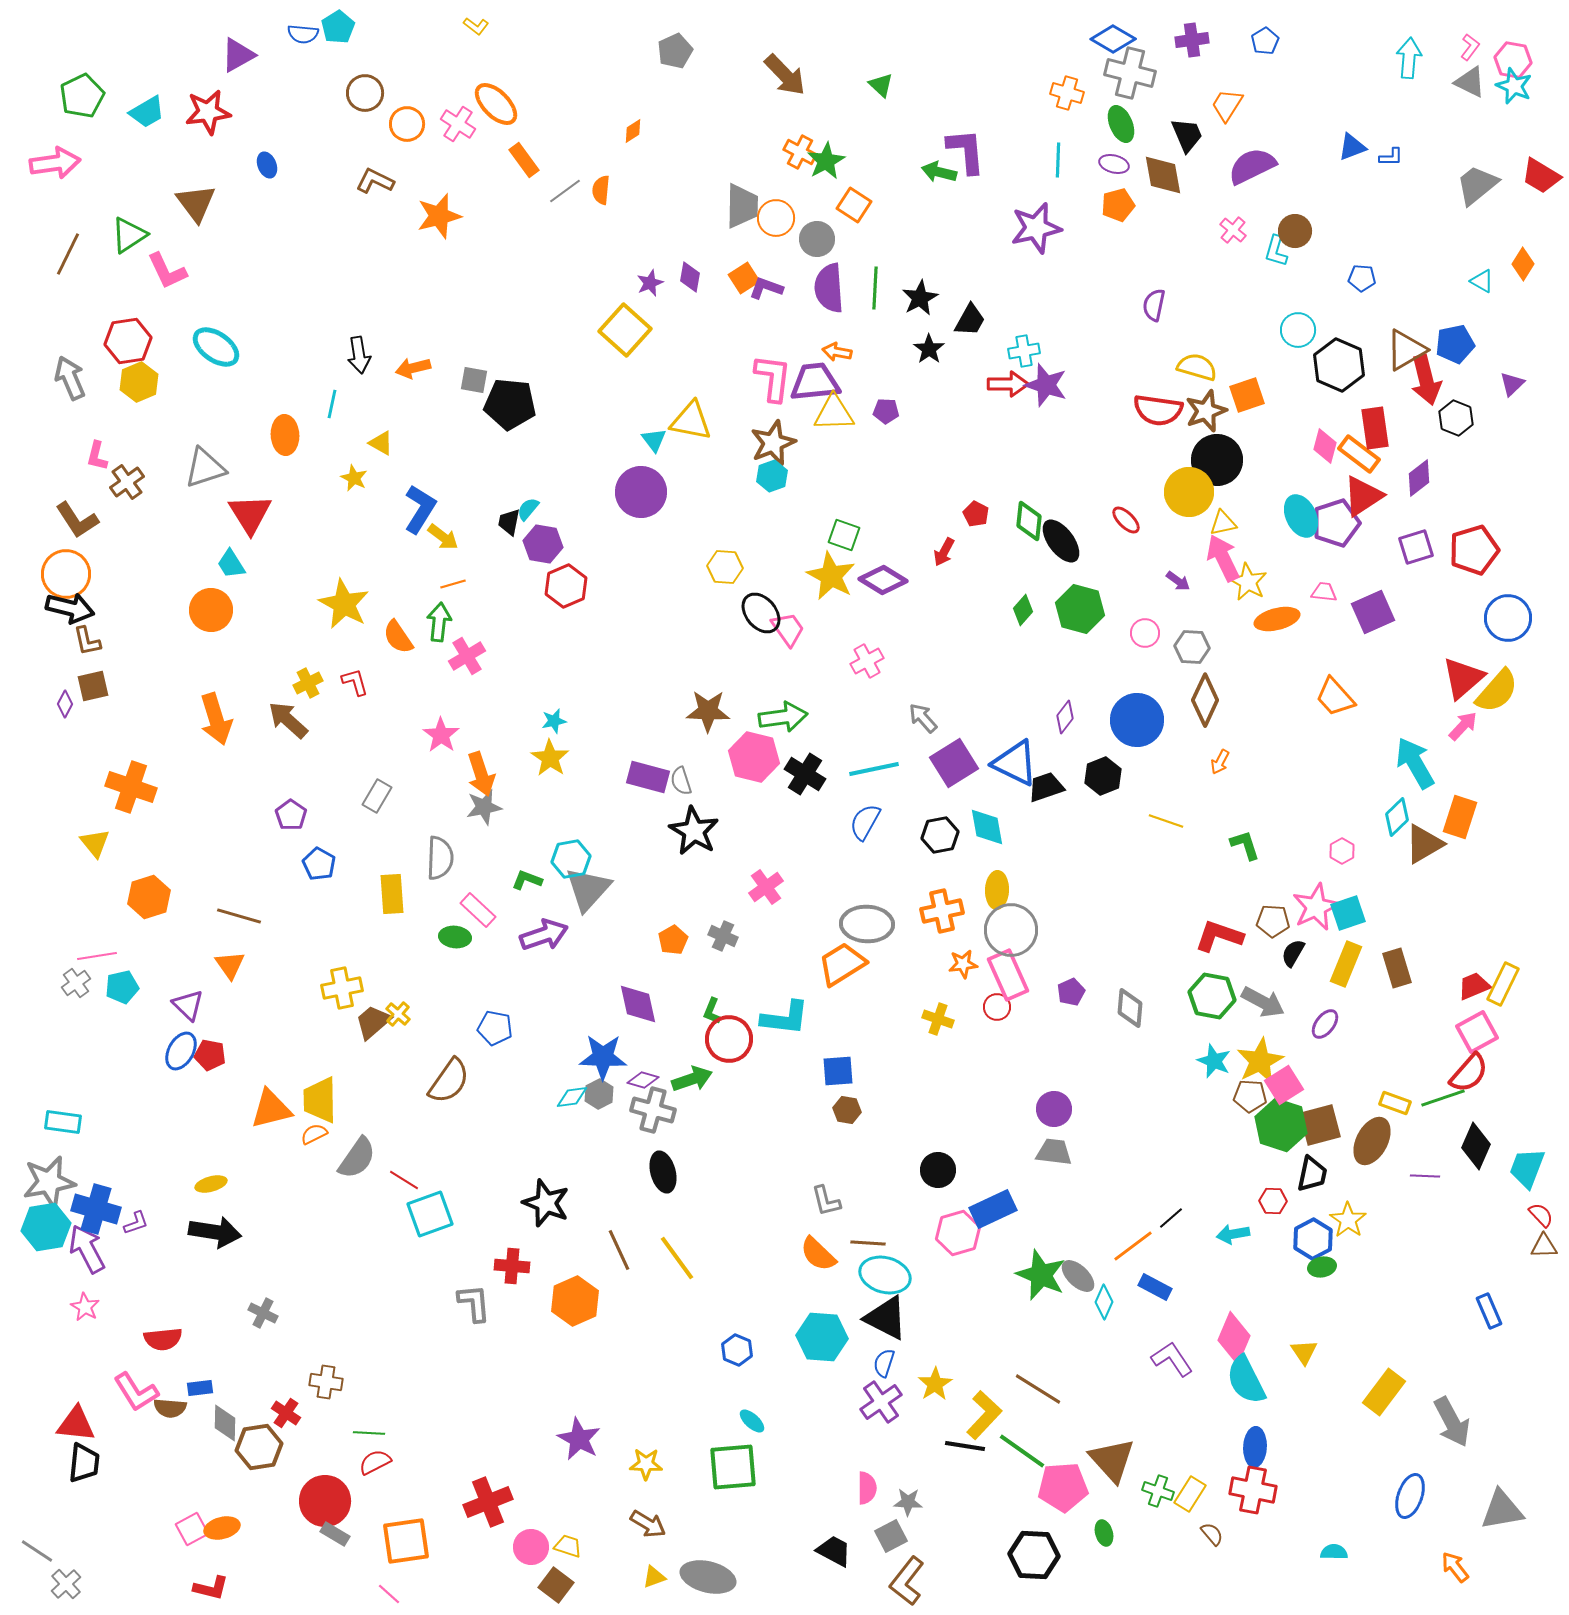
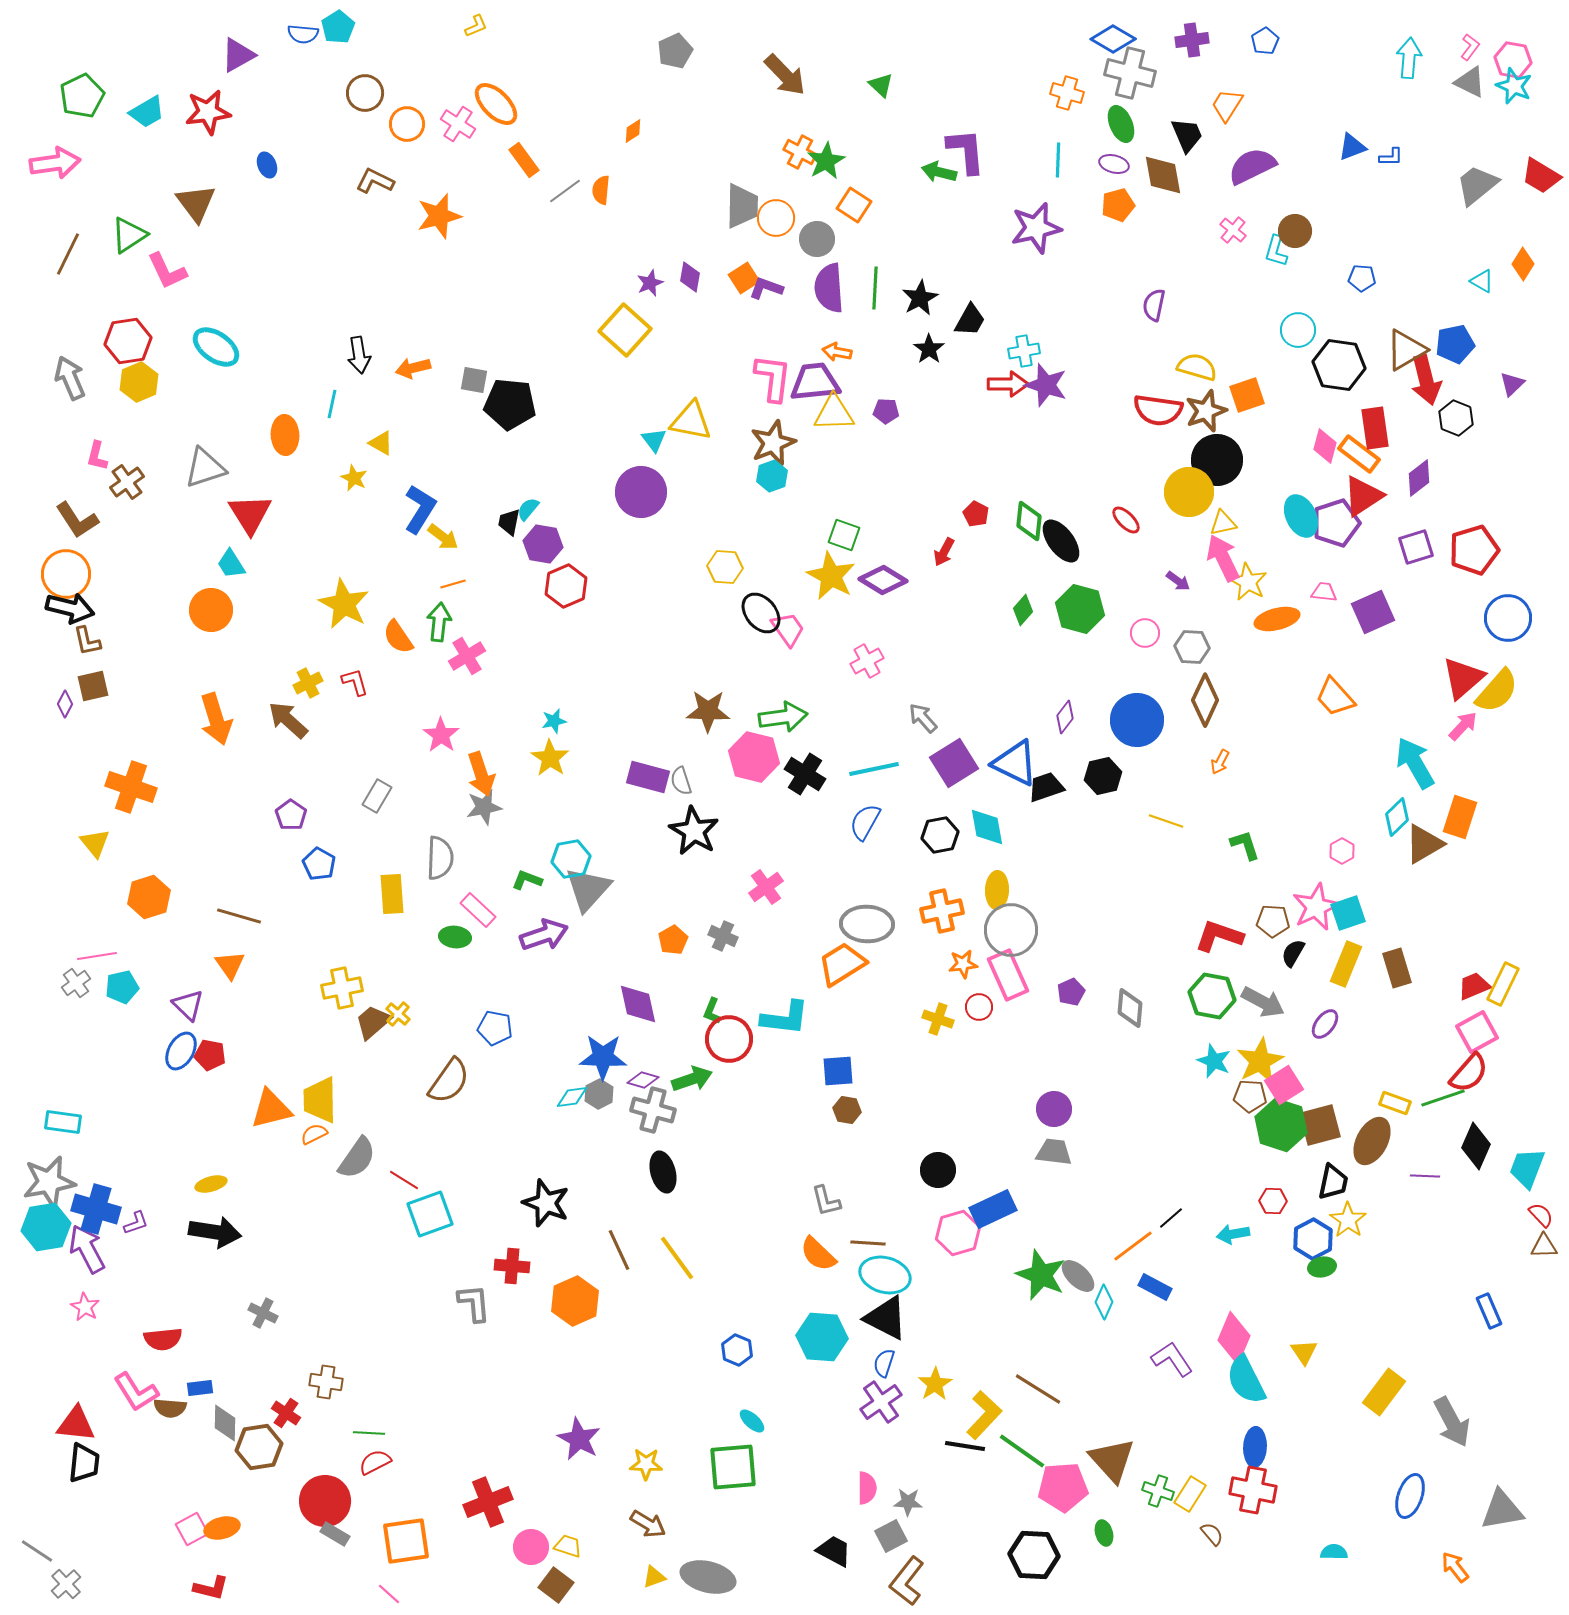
yellow L-shape at (476, 26): rotated 60 degrees counterclockwise
black hexagon at (1339, 365): rotated 15 degrees counterclockwise
black hexagon at (1103, 776): rotated 9 degrees clockwise
red circle at (997, 1007): moved 18 px left
black trapezoid at (1312, 1174): moved 21 px right, 8 px down
